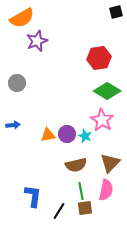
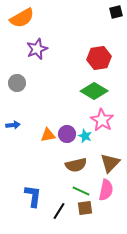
purple star: moved 8 px down
green diamond: moved 13 px left
green line: rotated 54 degrees counterclockwise
